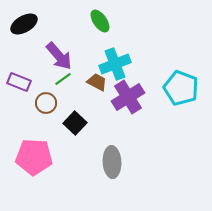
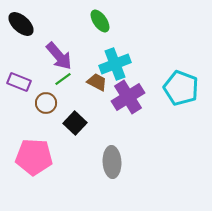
black ellipse: moved 3 px left; rotated 72 degrees clockwise
